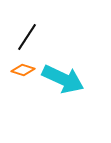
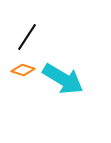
cyan arrow: rotated 6 degrees clockwise
